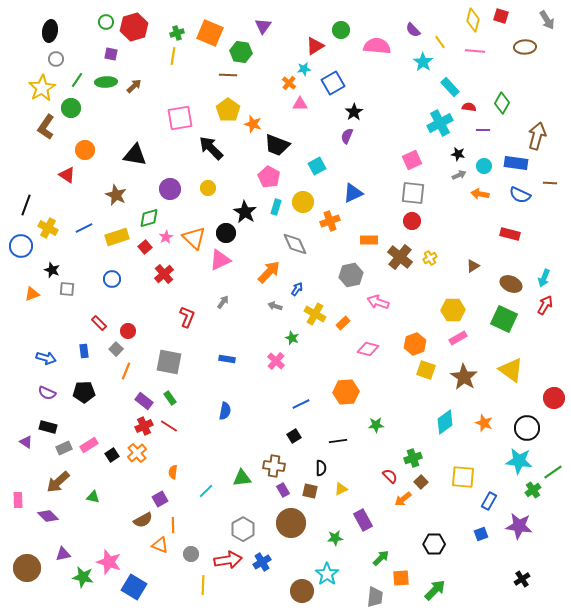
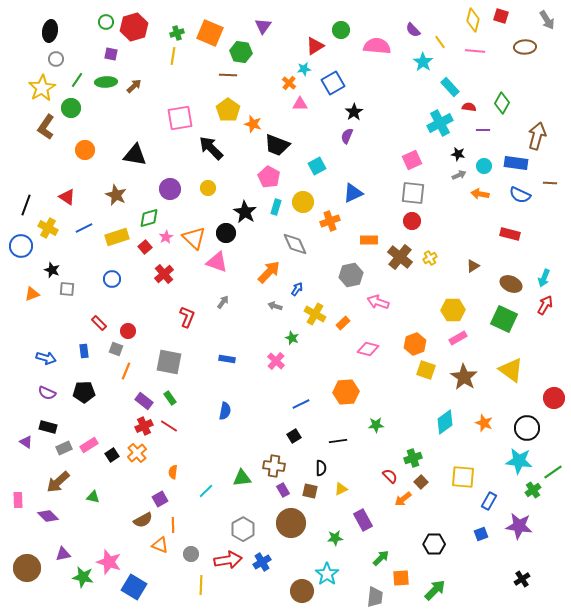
red triangle at (67, 175): moved 22 px down
pink triangle at (220, 260): moved 3 px left, 2 px down; rotated 45 degrees clockwise
gray square at (116, 349): rotated 24 degrees counterclockwise
yellow line at (203, 585): moved 2 px left
